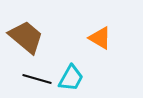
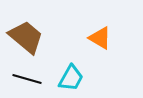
black line: moved 10 px left
